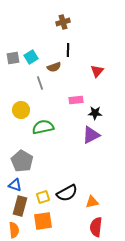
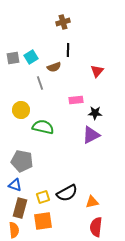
green semicircle: rotated 25 degrees clockwise
gray pentagon: rotated 20 degrees counterclockwise
brown rectangle: moved 2 px down
